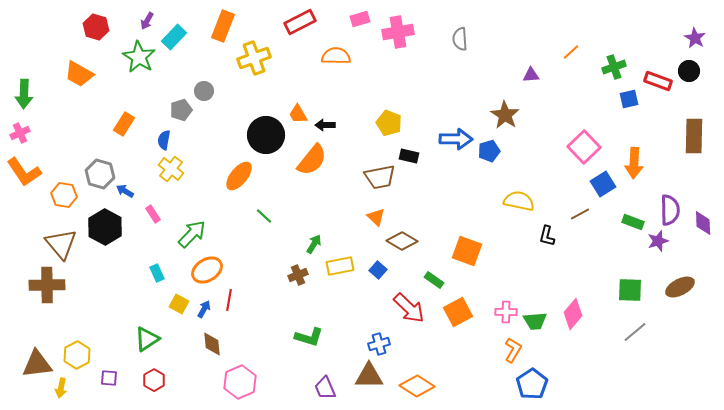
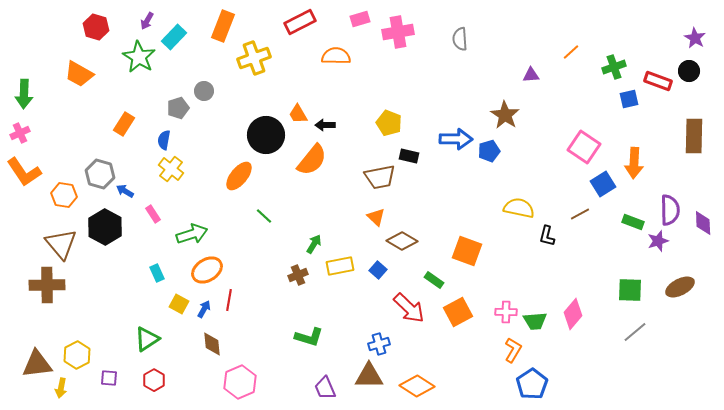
gray pentagon at (181, 110): moved 3 px left, 2 px up
pink square at (584, 147): rotated 12 degrees counterclockwise
yellow semicircle at (519, 201): moved 7 px down
green arrow at (192, 234): rotated 28 degrees clockwise
